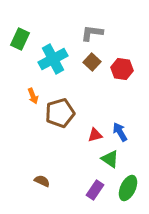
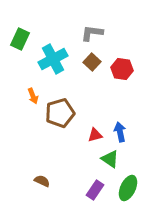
blue arrow: rotated 18 degrees clockwise
